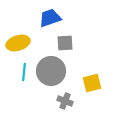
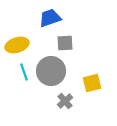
yellow ellipse: moved 1 px left, 2 px down
cyan line: rotated 24 degrees counterclockwise
gray cross: rotated 28 degrees clockwise
